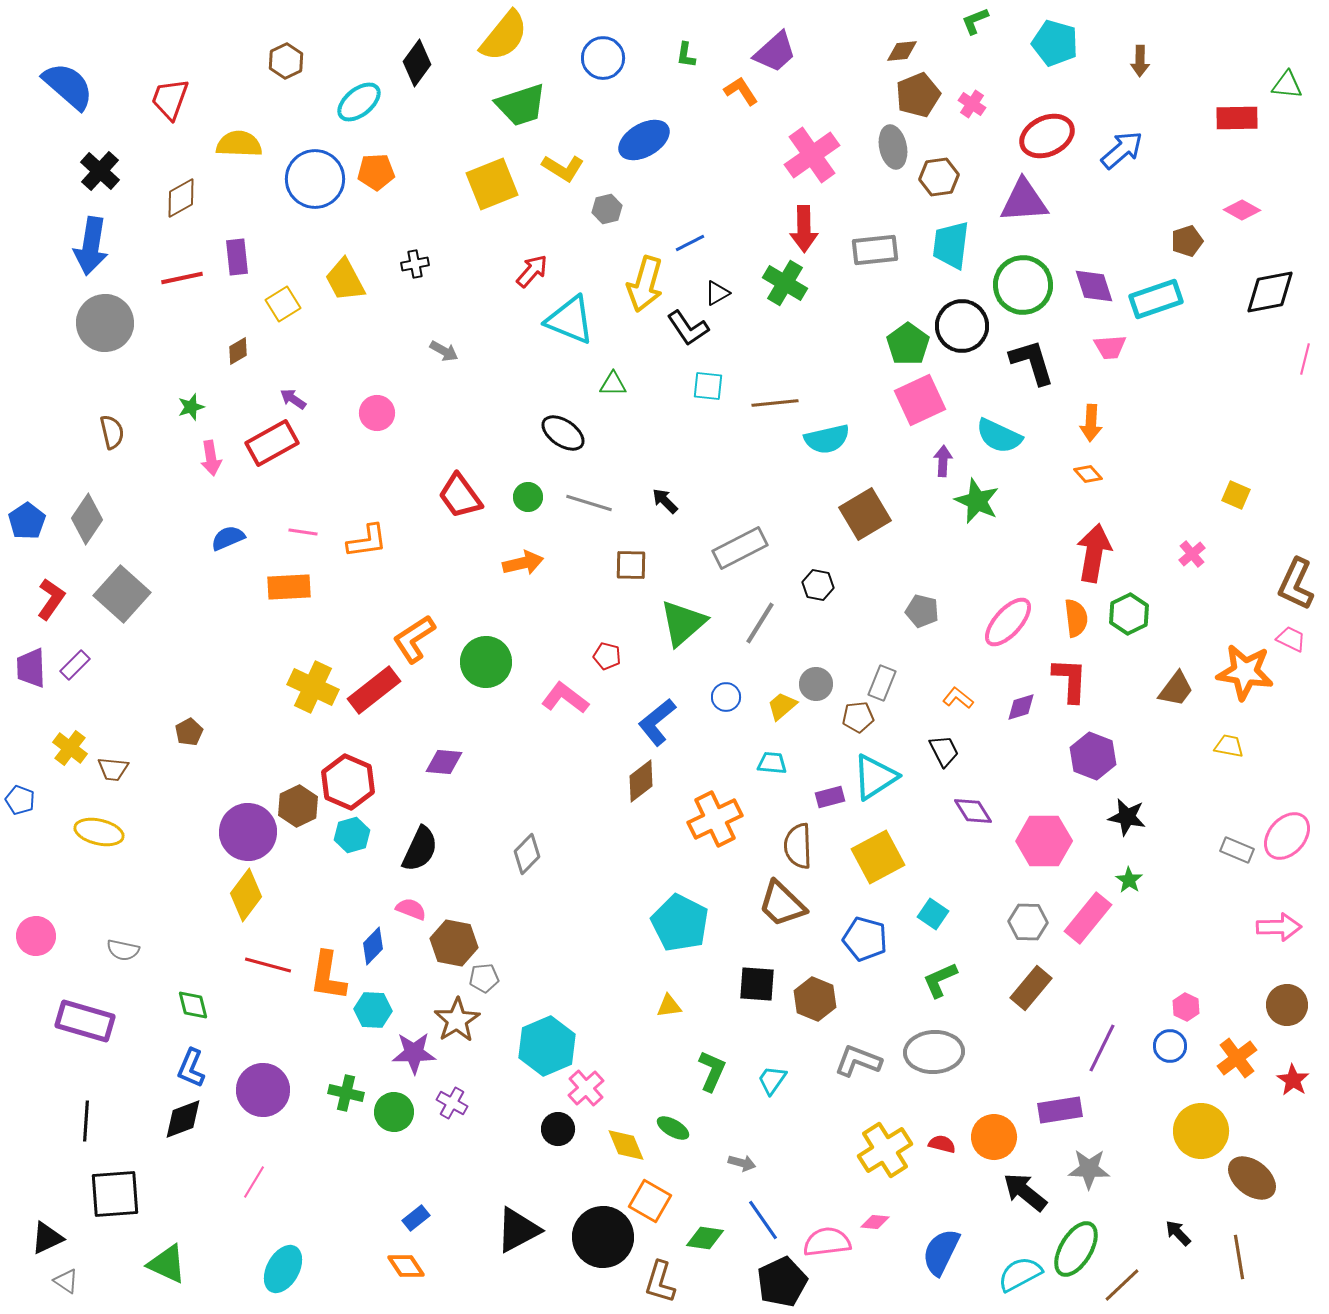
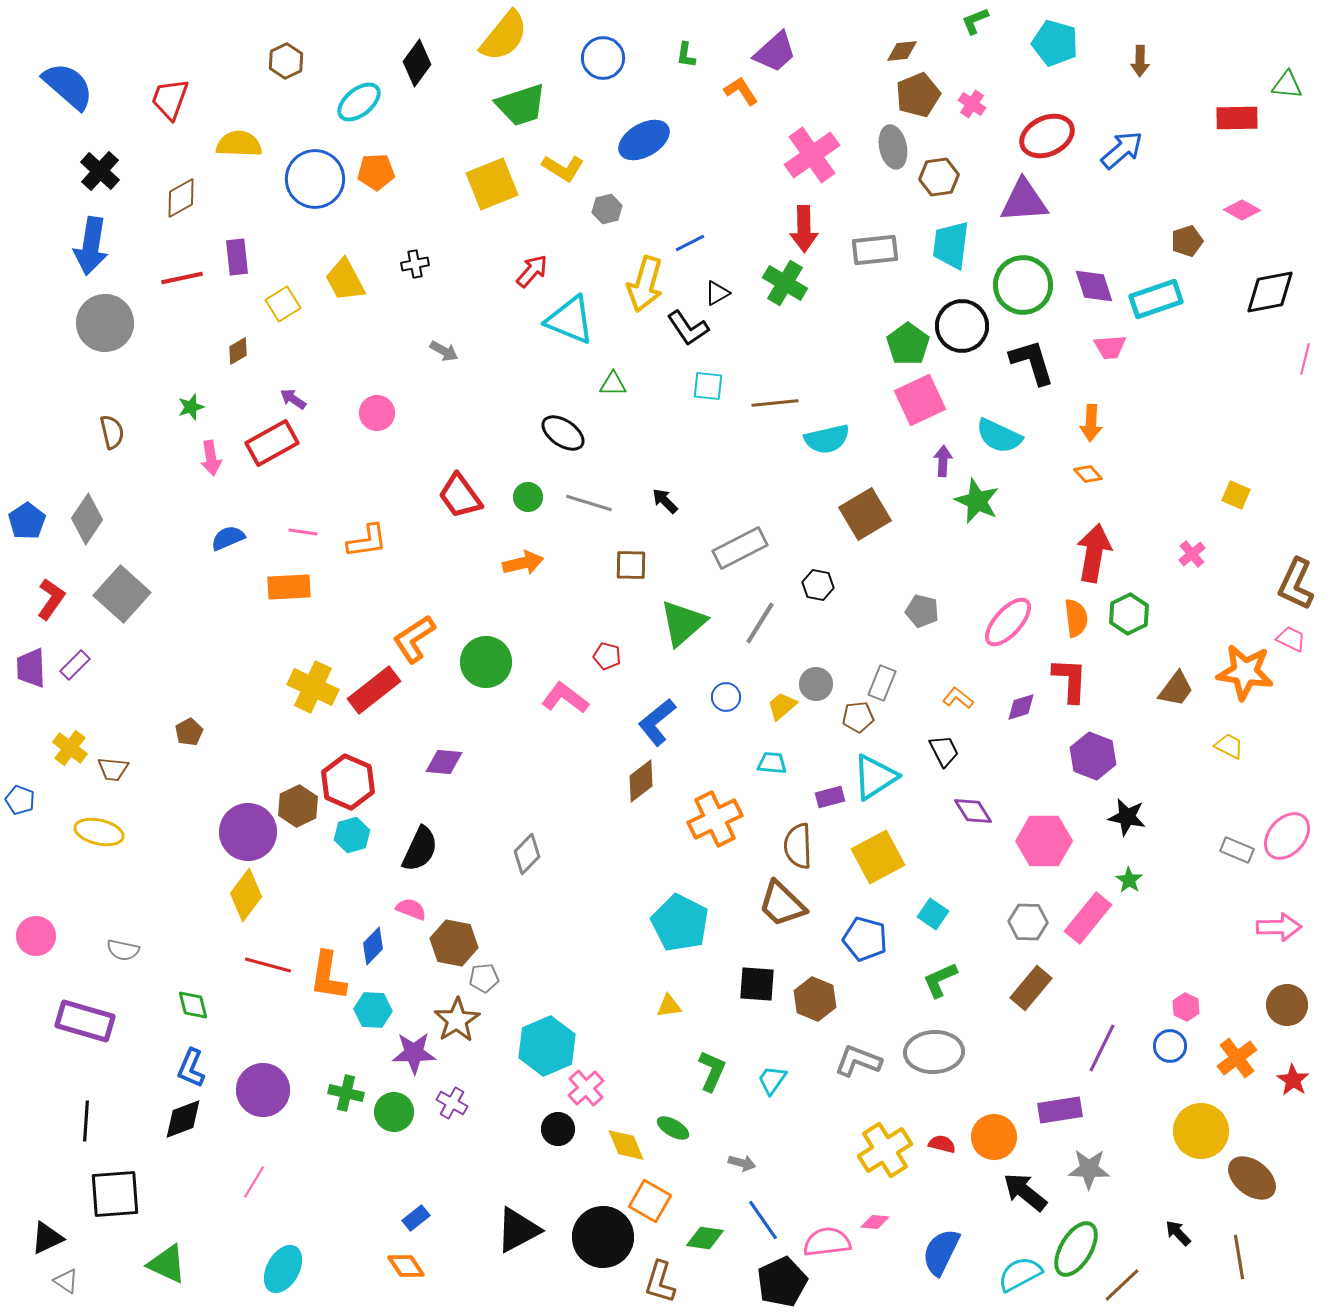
yellow trapezoid at (1229, 746): rotated 16 degrees clockwise
